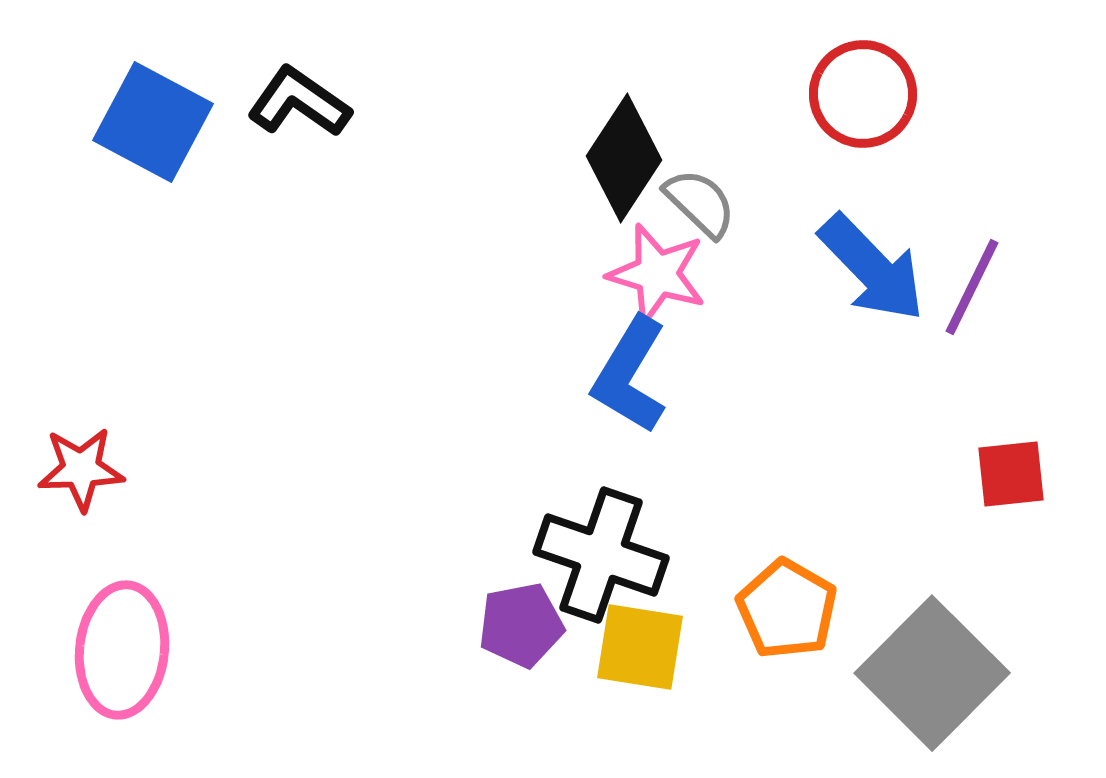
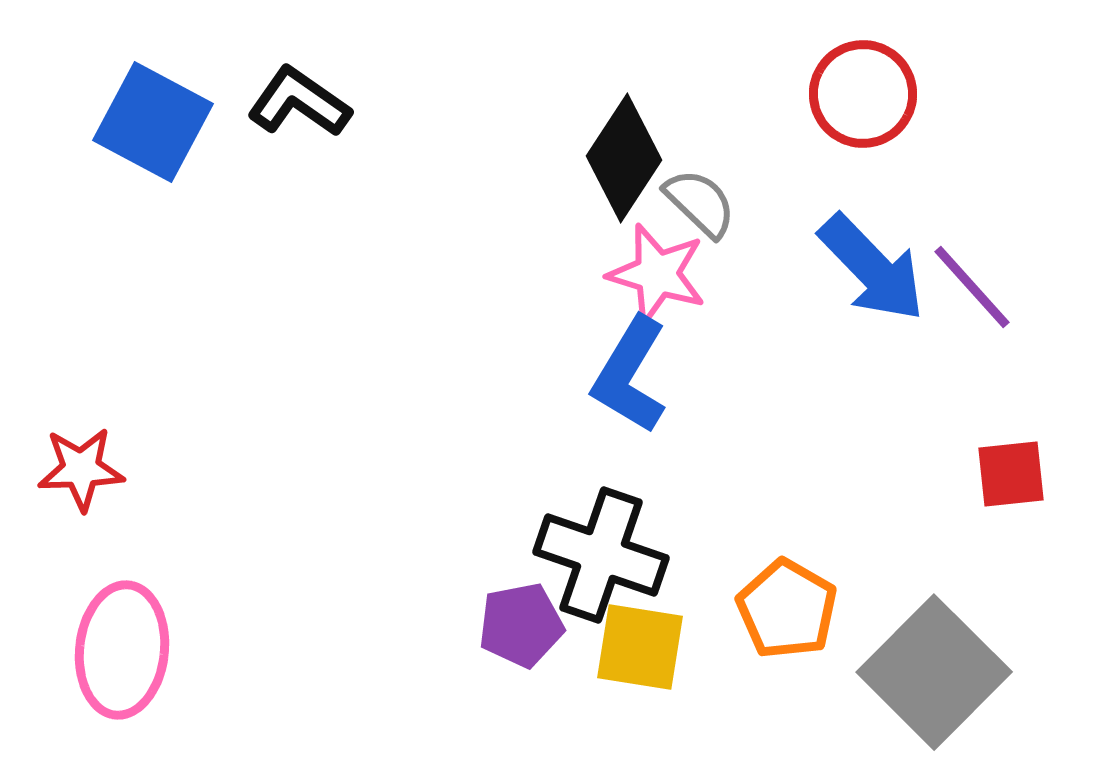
purple line: rotated 68 degrees counterclockwise
gray square: moved 2 px right, 1 px up
